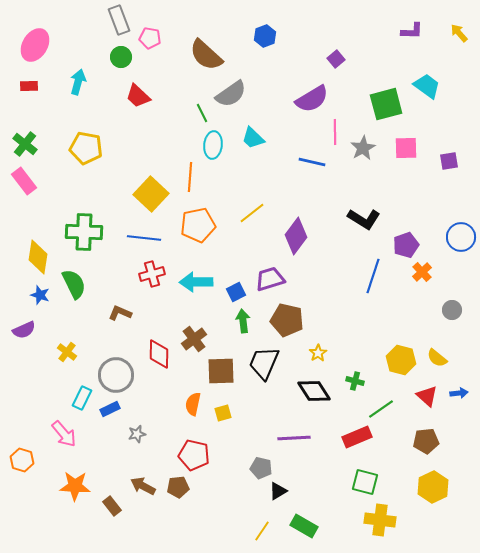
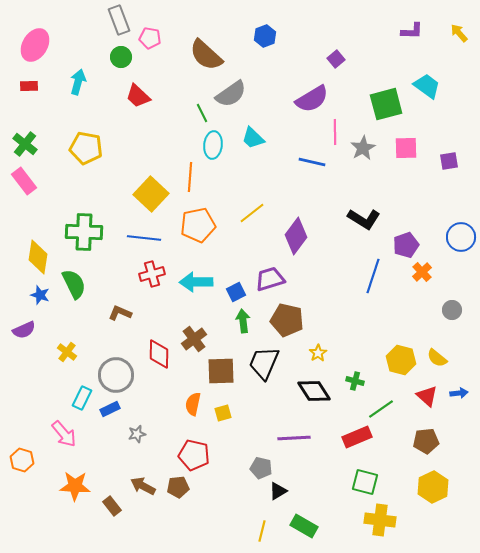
yellow line at (262, 531): rotated 20 degrees counterclockwise
